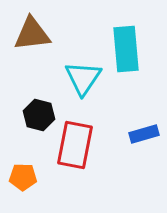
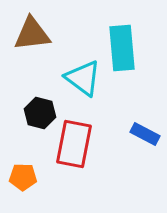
cyan rectangle: moved 4 px left, 1 px up
cyan triangle: rotated 27 degrees counterclockwise
black hexagon: moved 1 px right, 2 px up
blue rectangle: moved 1 px right; rotated 44 degrees clockwise
red rectangle: moved 1 px left, 1 px up
